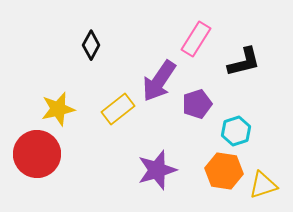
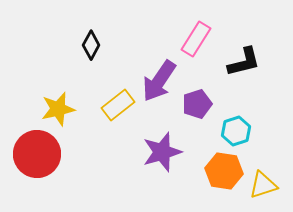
yellow rectangle: moved 4 px up
purple star: moved 5 px right, 18 px up
